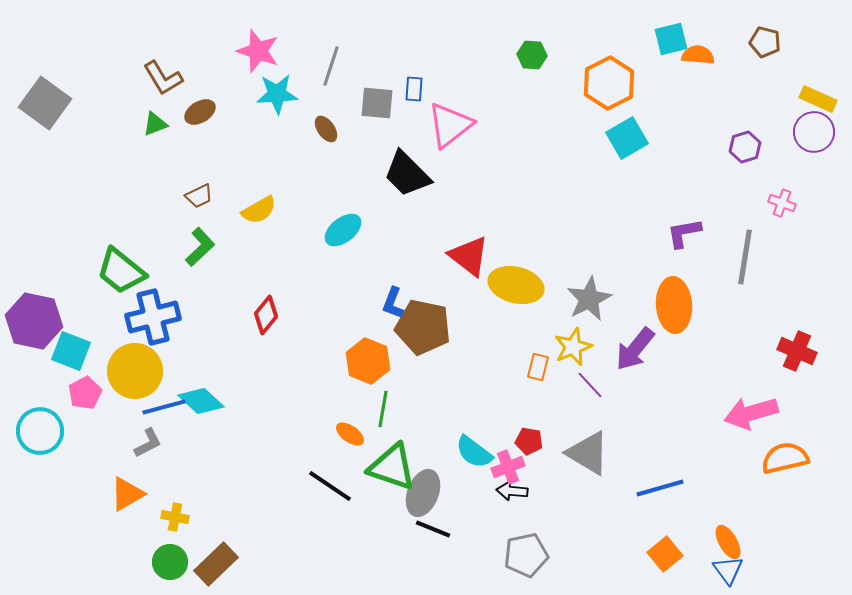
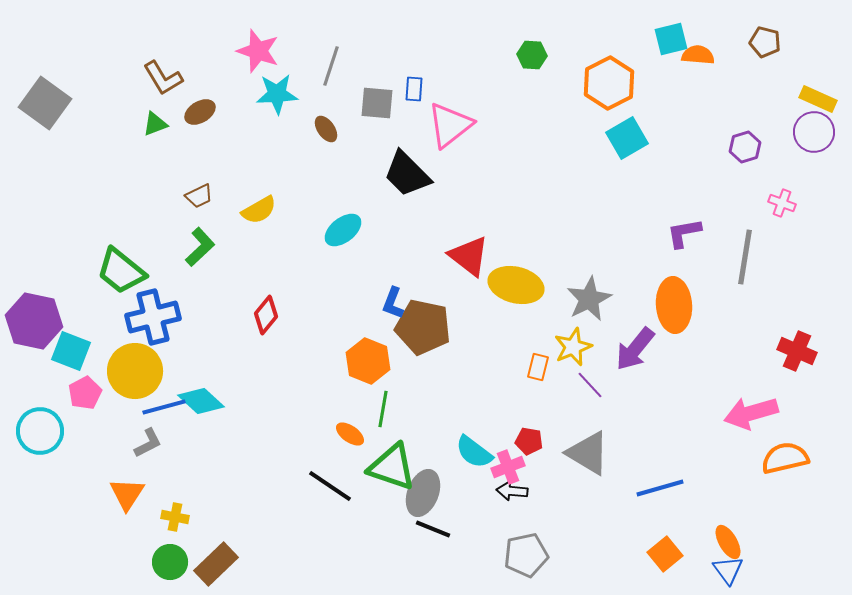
orange triangle at (127, 494): rotated 27 degrees counterclockwise
